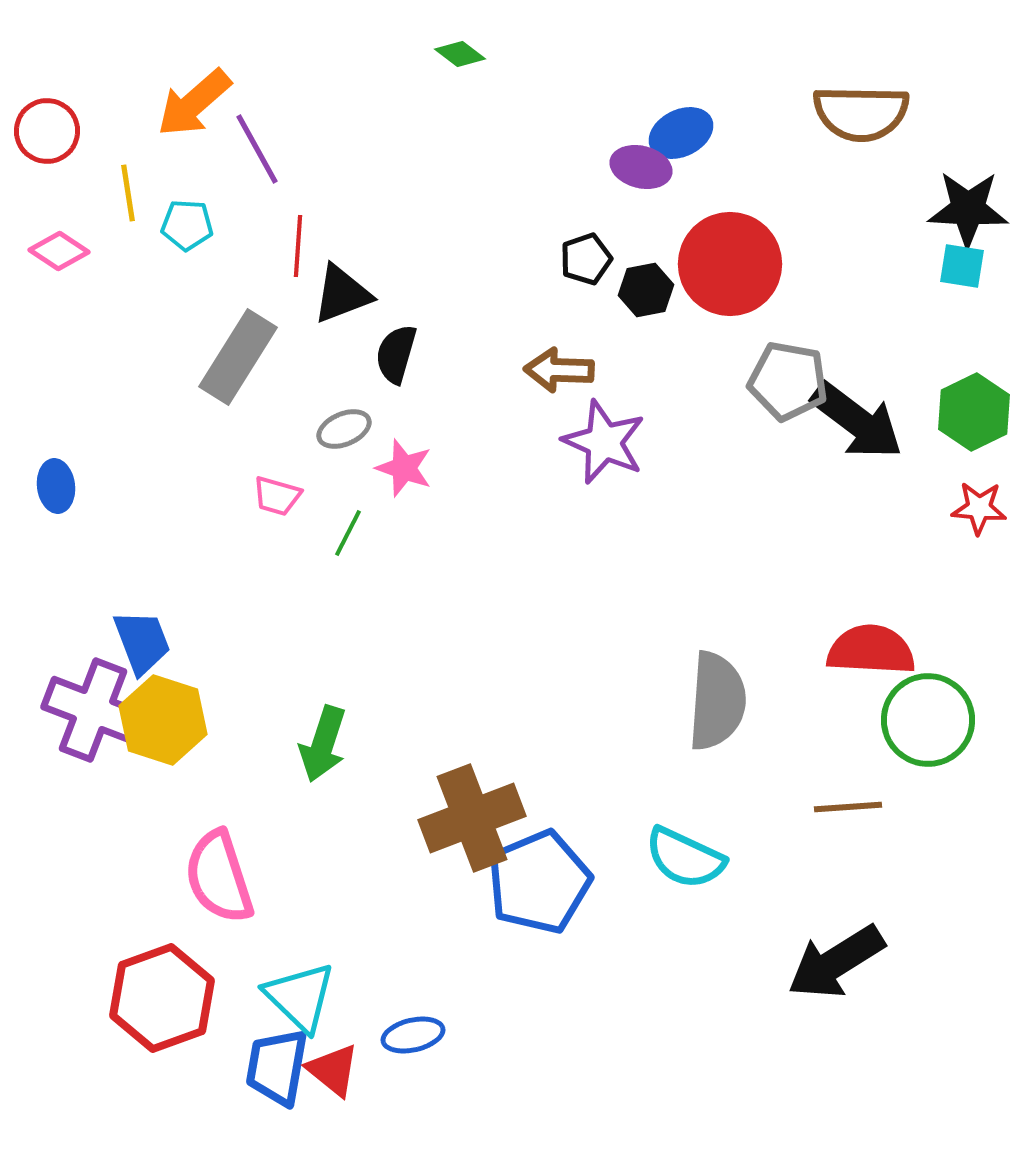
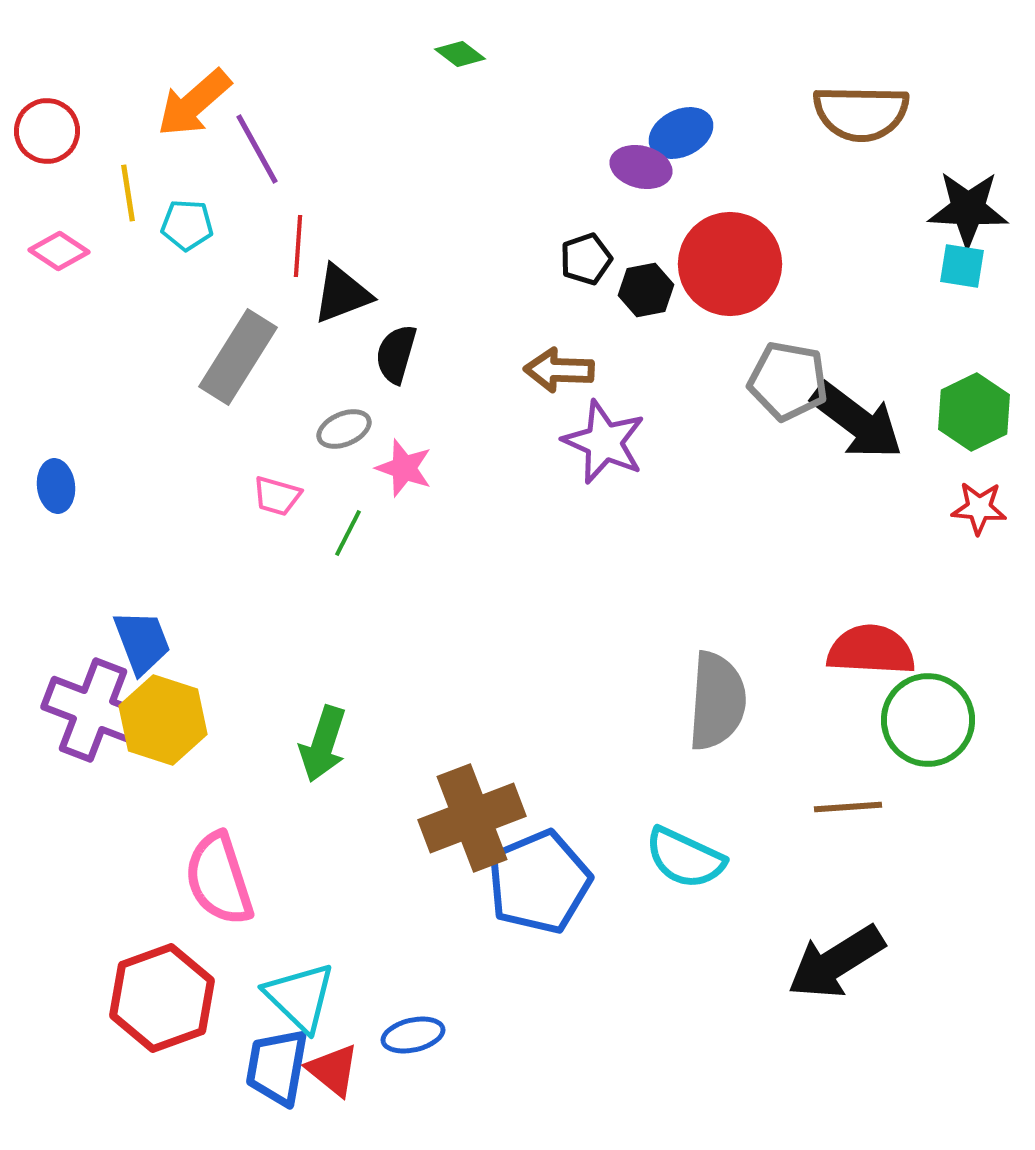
pink semicircle at (219, 877): moved 2 px down
